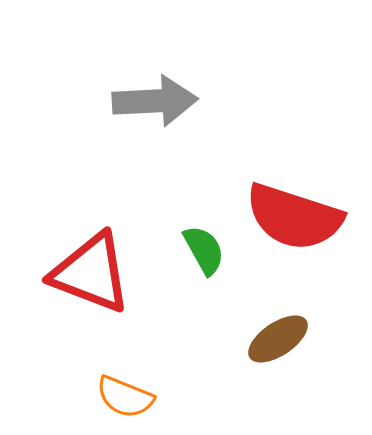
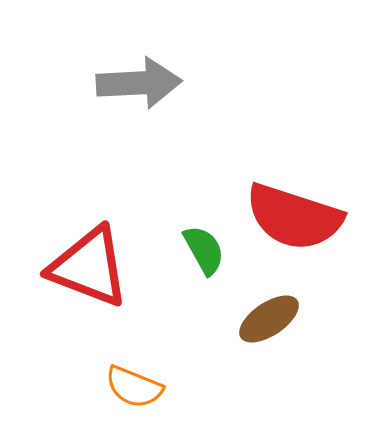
gray arrow: moved 16 px left, 18 px up
red triangle: moved 2 px left, 6 px up
brown ellipse: moved 9 px left, 20 px up
orange semicircle: moved 9 px right, 10 px up
